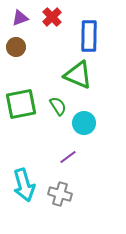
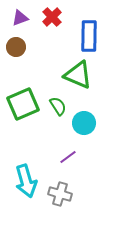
green square: moved 2 px right; rotated 12 degrees counterclockwise
cyan arrow: moved 2 px right, 4 px up
